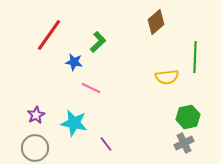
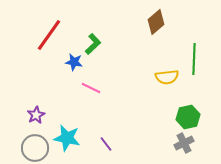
green L-shape: moved 5 px left, 2 px down
green line: moved 1 px left, 2 px down
cyan star: moved 7 px left, 15 px down
